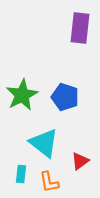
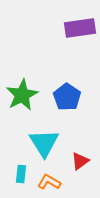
purple rectangle: rotated 76 degrees clockwise
blue pentagon: moved 2 px right; rotated 16 degrees clockwise
cyan triangle: rotated 20 degrees clockwise
orange L-shape: rotated 130 degrees clockwise
